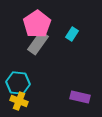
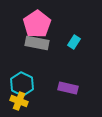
cyan rectangle: moved 2 px right, 8 px down
gray rectangle: moved 1 px left; rotated 65 degrees clockwise
cyan hexagon: moved 4 px right, 1 px down; rotated 20 degrees clockwise
purple rectangle: moved 12 px left, 9 px up
